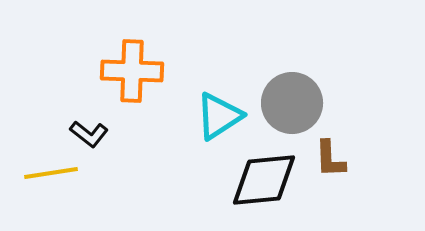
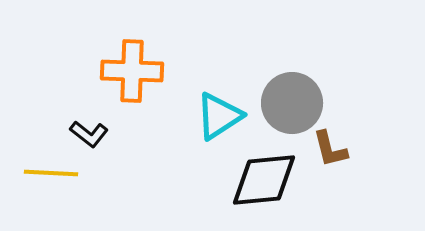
brown L-shape: moved 10 px up; rotated 12 degrees counterclockwise
yellow line: rotated 12 degrees clockwise
